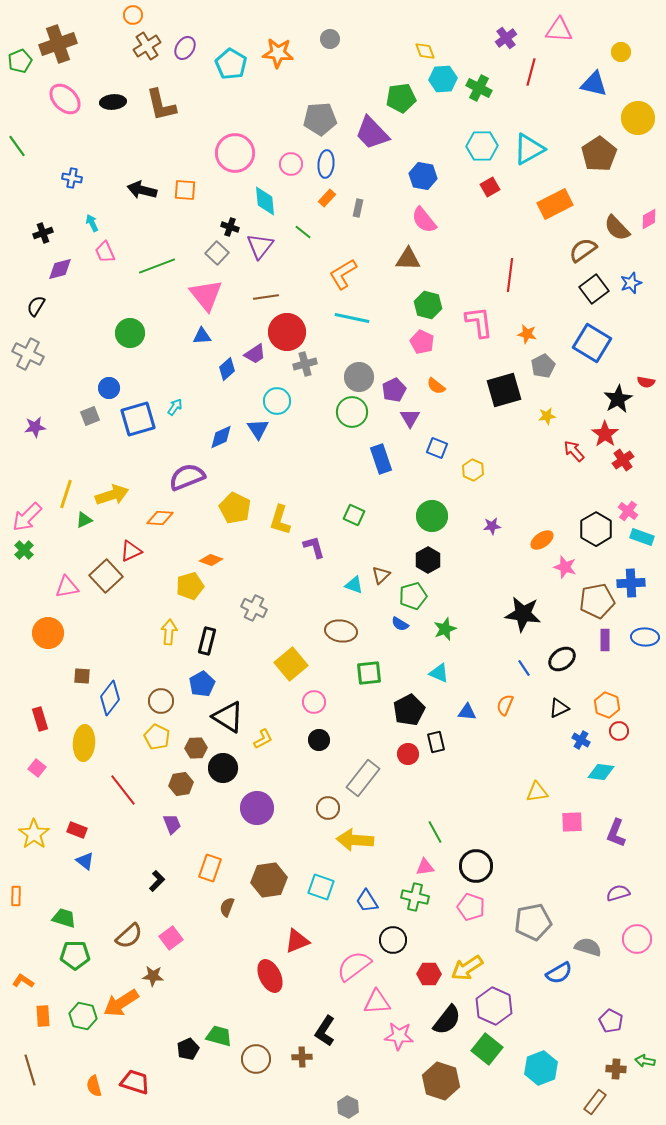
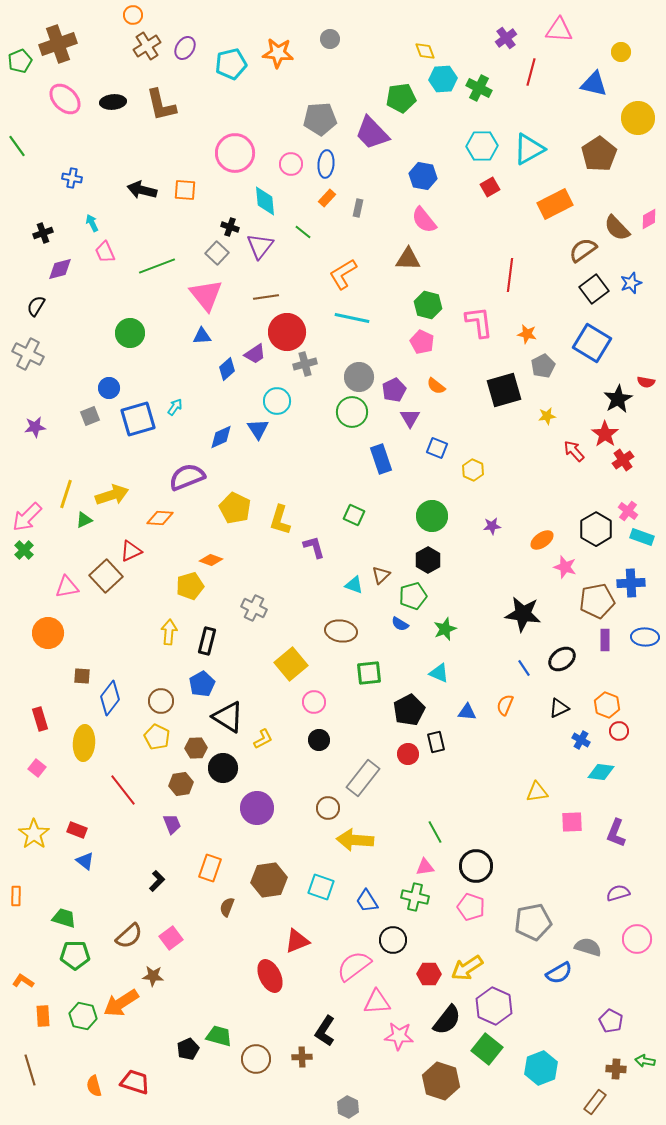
cyan pentagon at (231, 64): rotated 28 degrees clockwise
